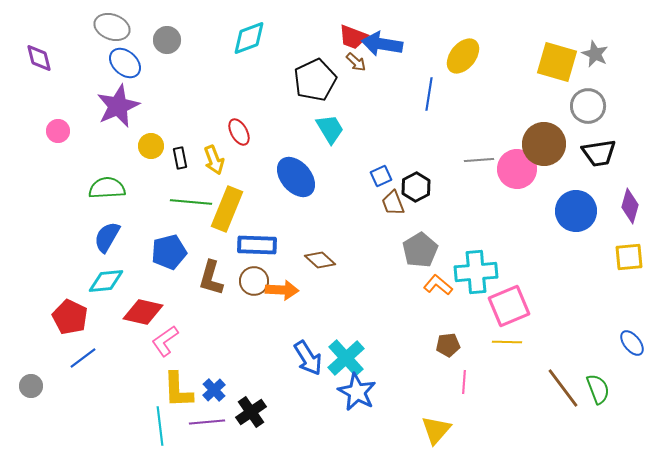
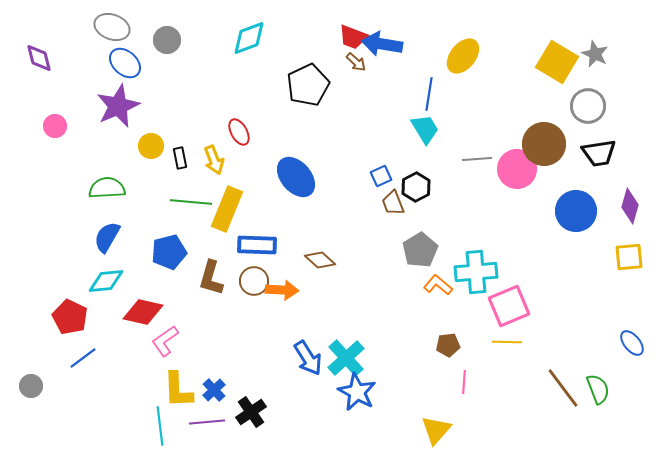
yellow square at (557, 62): rotated 15 degrees clockwise
black pentagon at (315, 80): moved 7 px left, 5 px down
cyan trapezoid at (330, 129): moved 95 px right
pink circle at (58, 131): moved 3 px left, 5 px up
gray line at (479, 160): moved 2 px left, 1 px up
